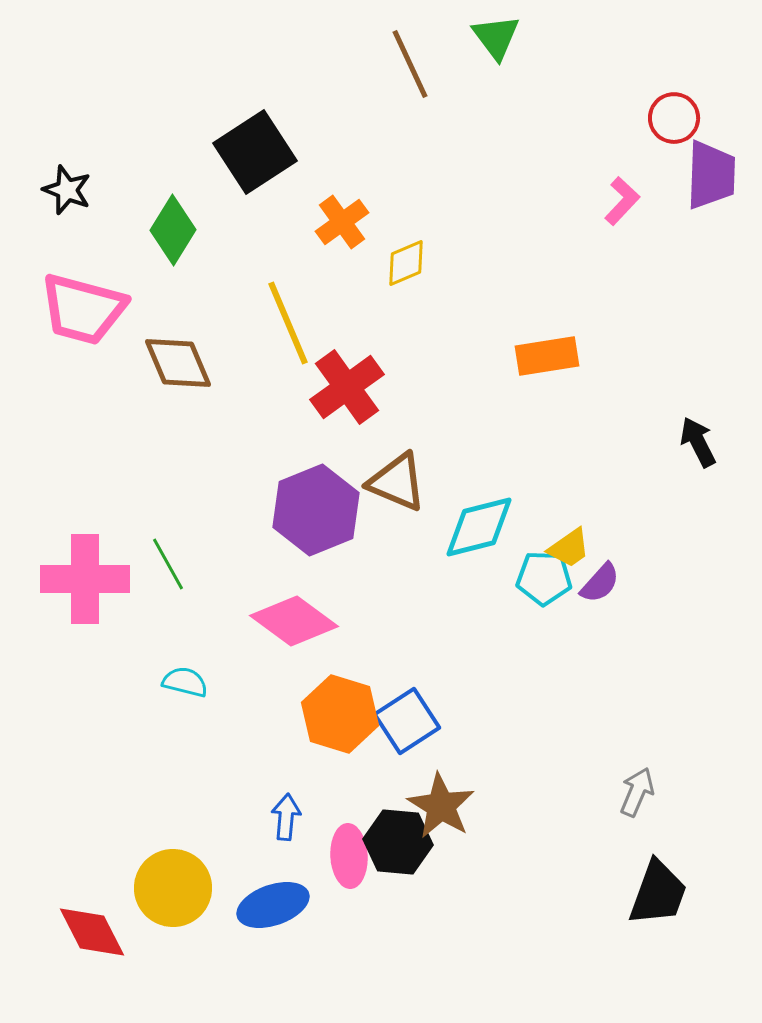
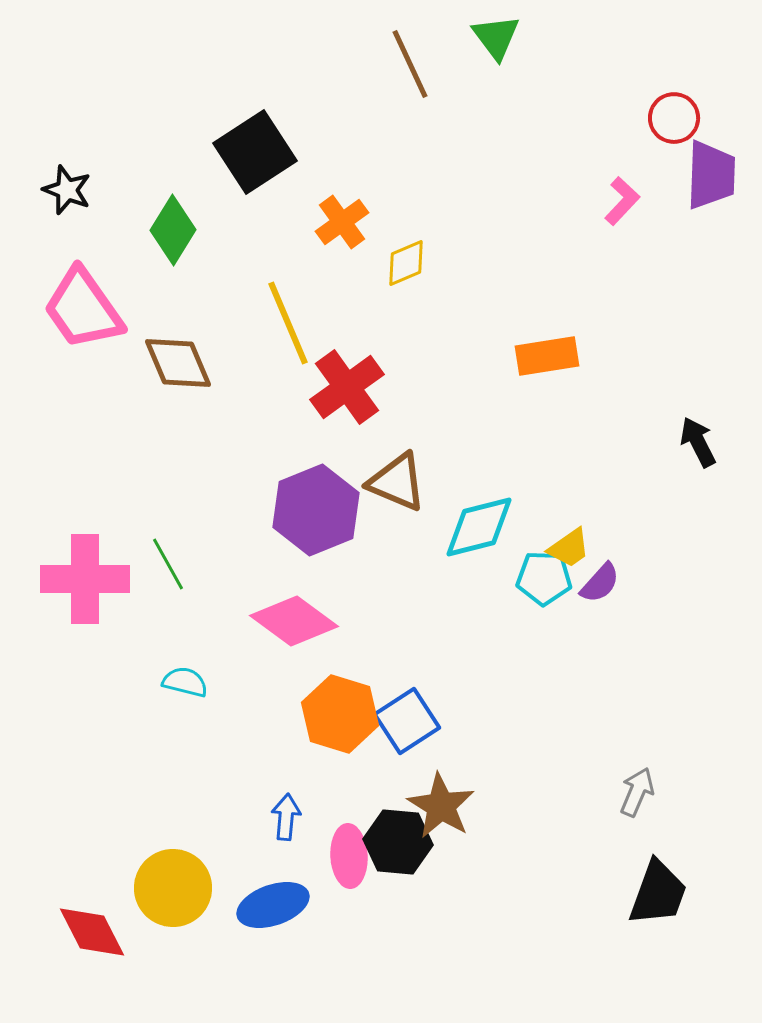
pink trapezoid: rotated 40 degrees clockwise
